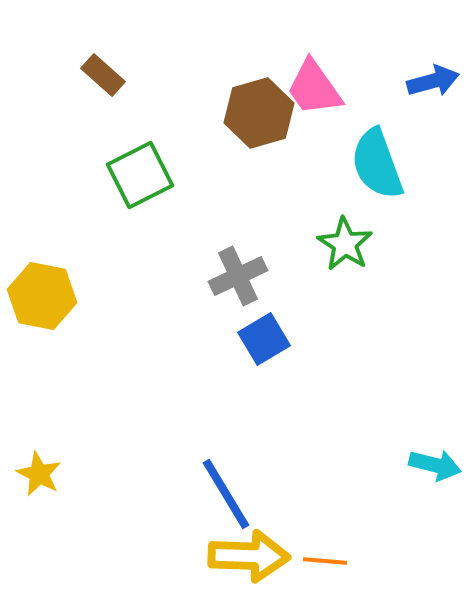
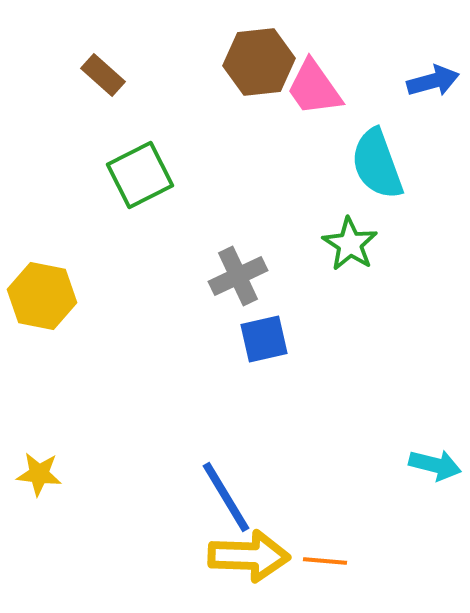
brown hexagon: moved 51 px up; rotated 10 degrees clockwise
green star: moved 5 px right
blue square: rotated 18 degrees clockwise
yellow star: rotated 21 degrees counterclockwise
blue line: moved 3 px down
